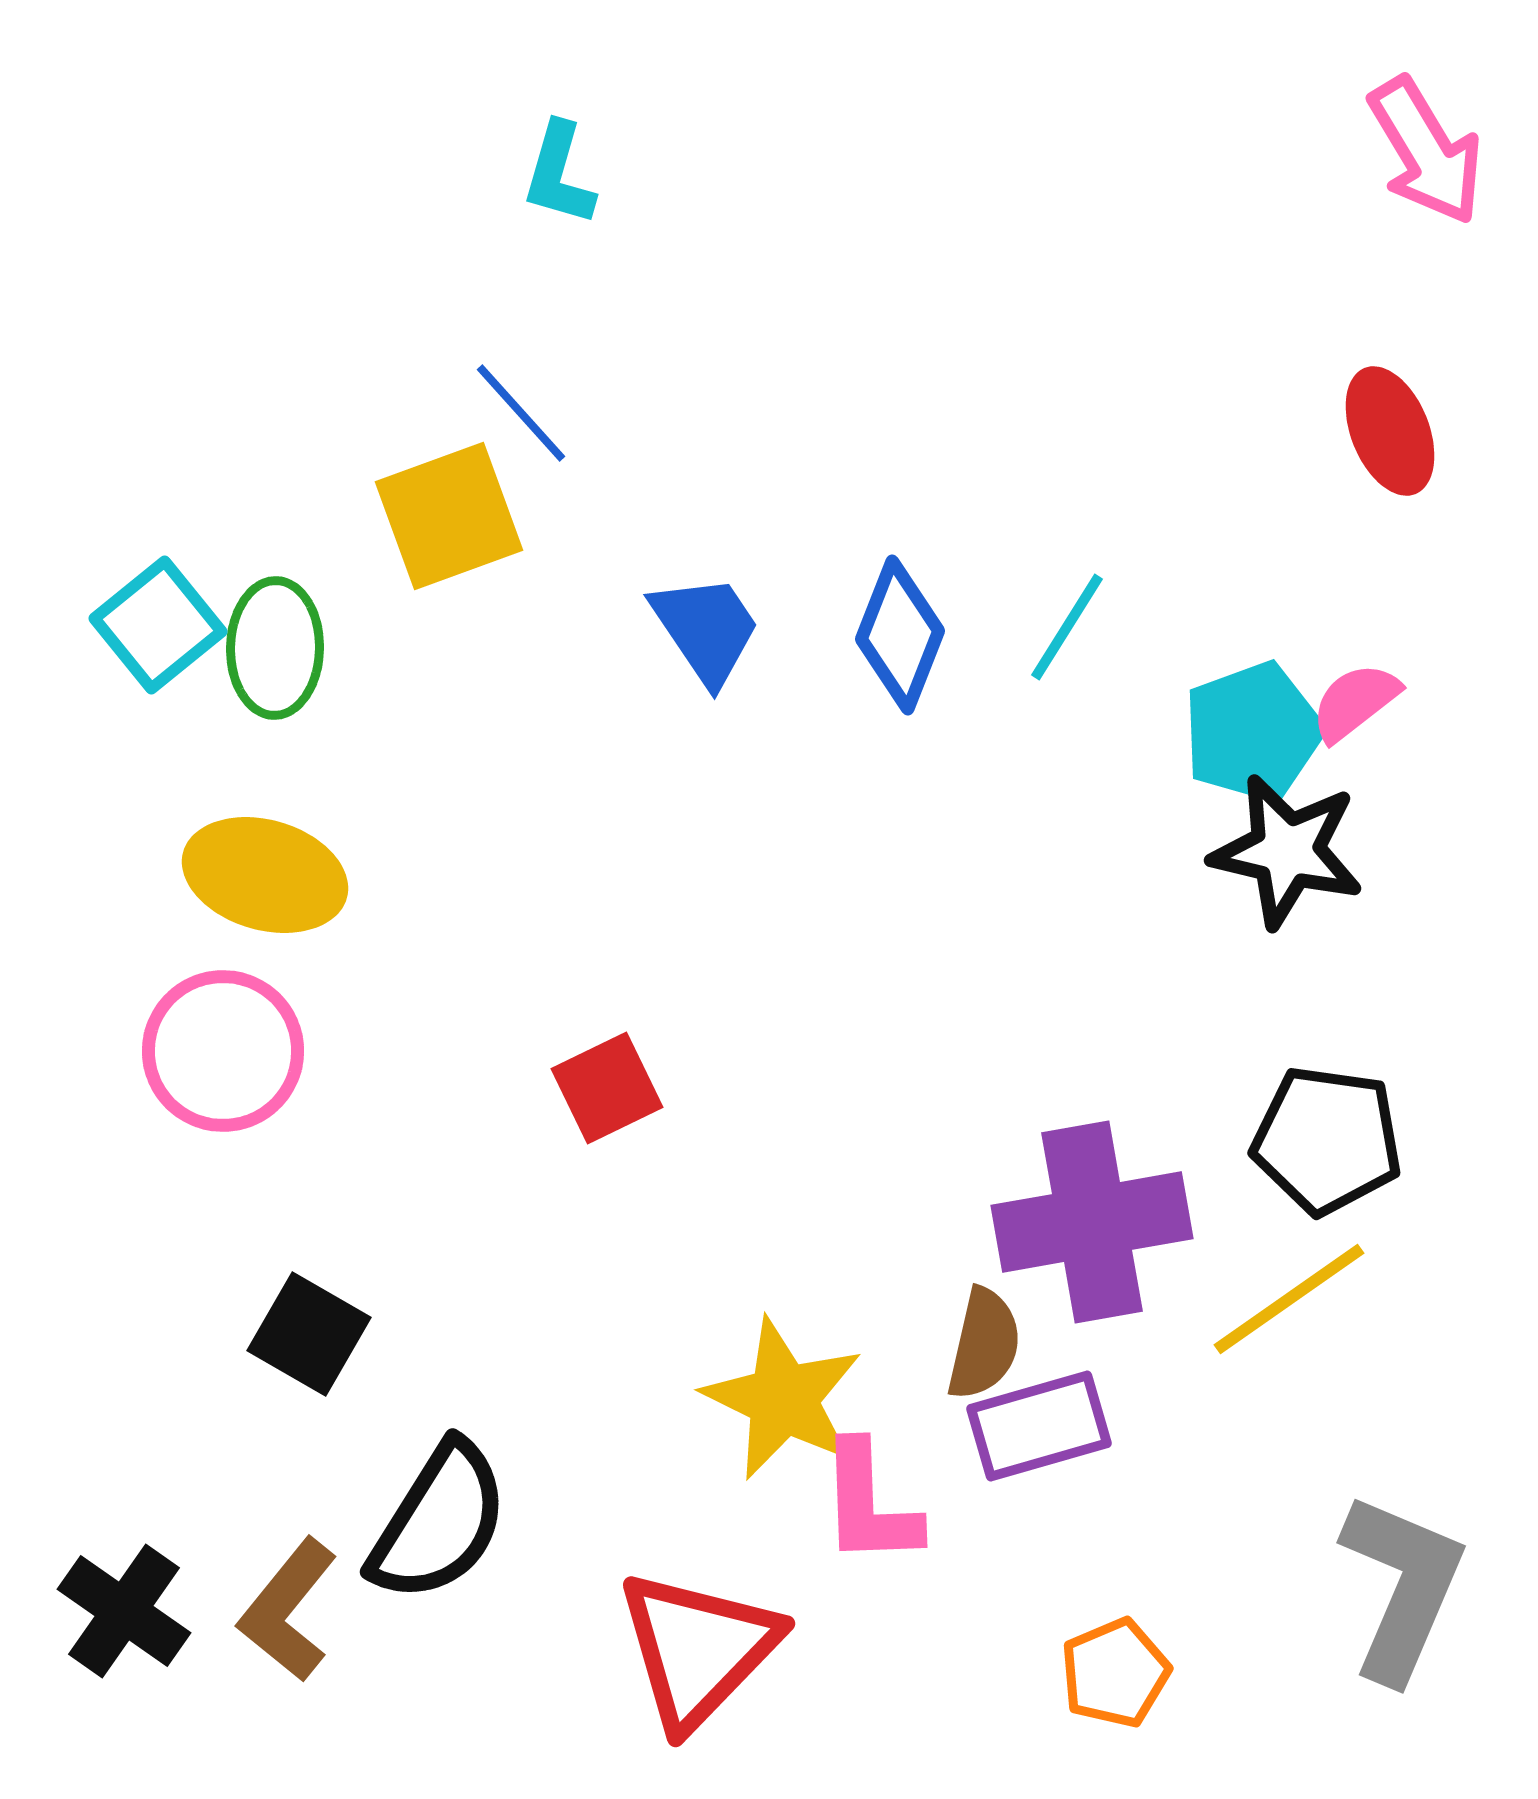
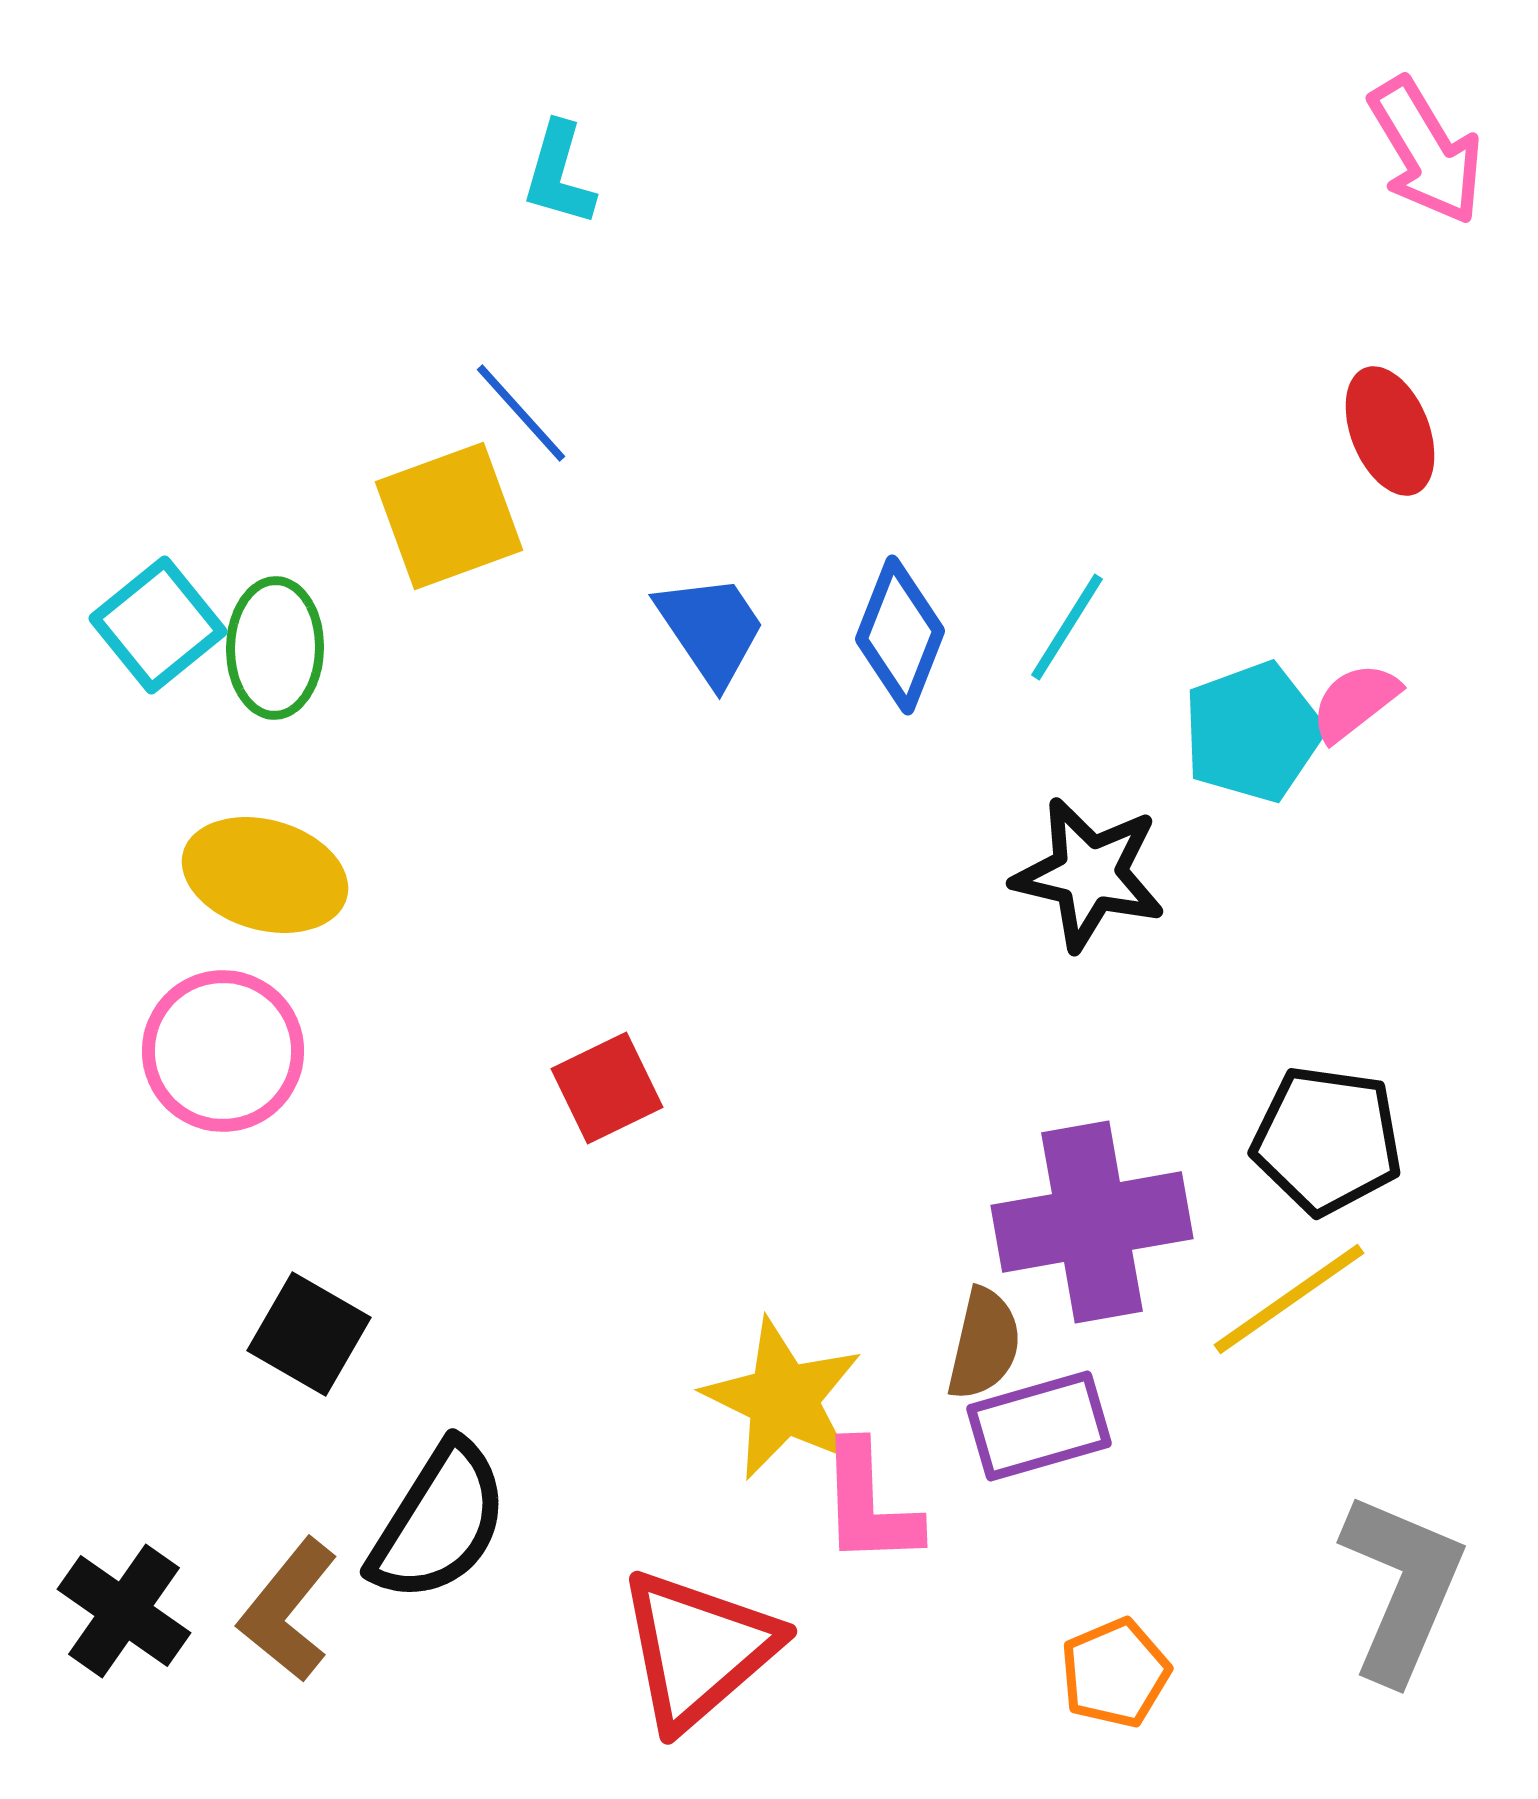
blue trapezoid: moved 5 px right
black star: moved 198 px left, 23 px down
red triangle: rotated 5 degrees clockwise
